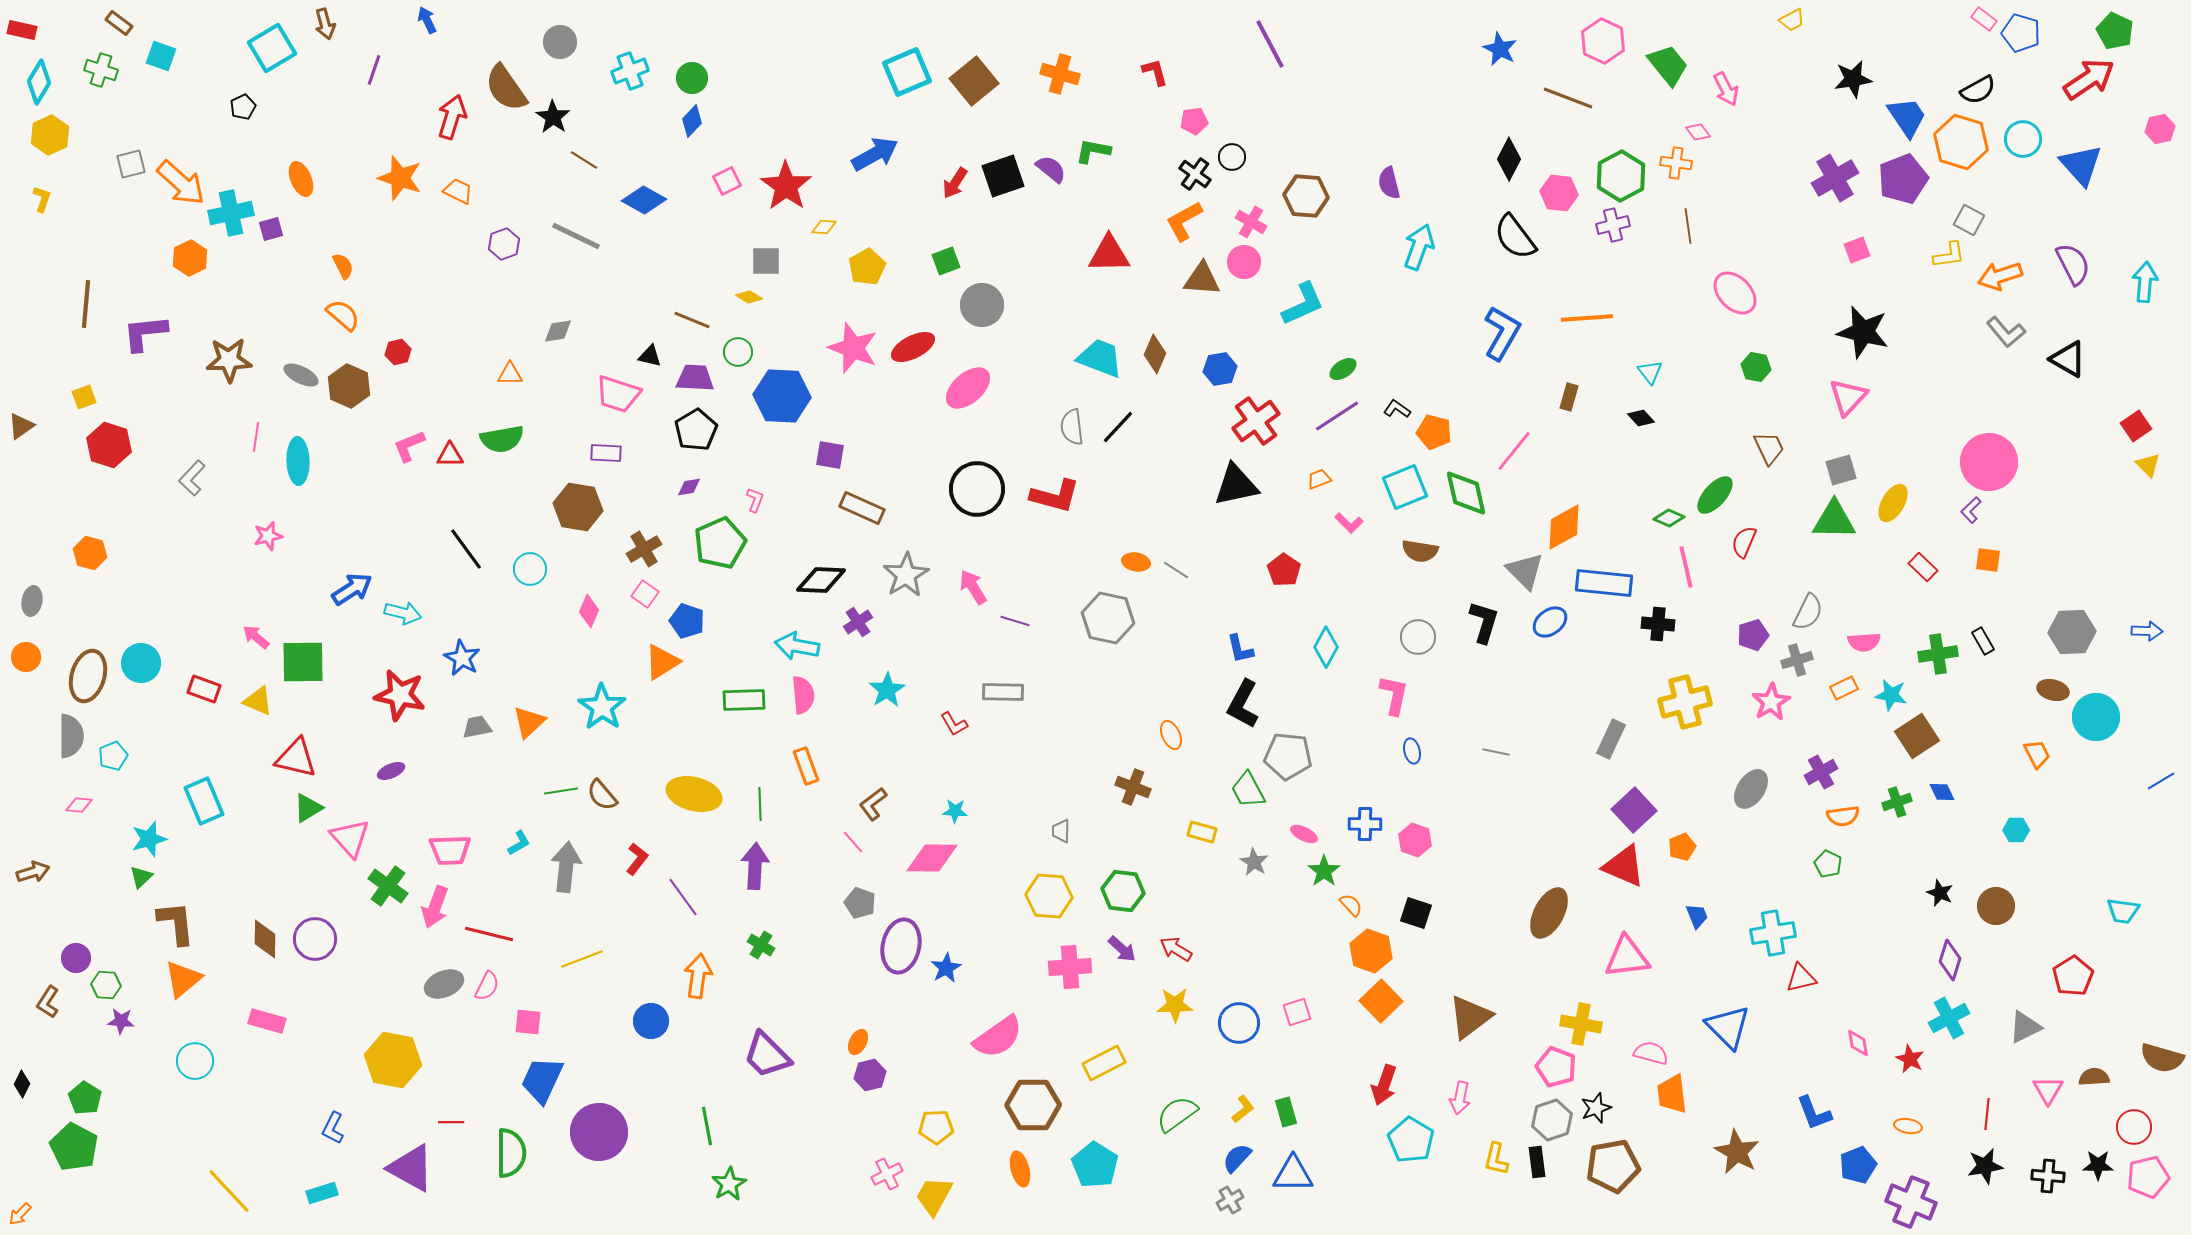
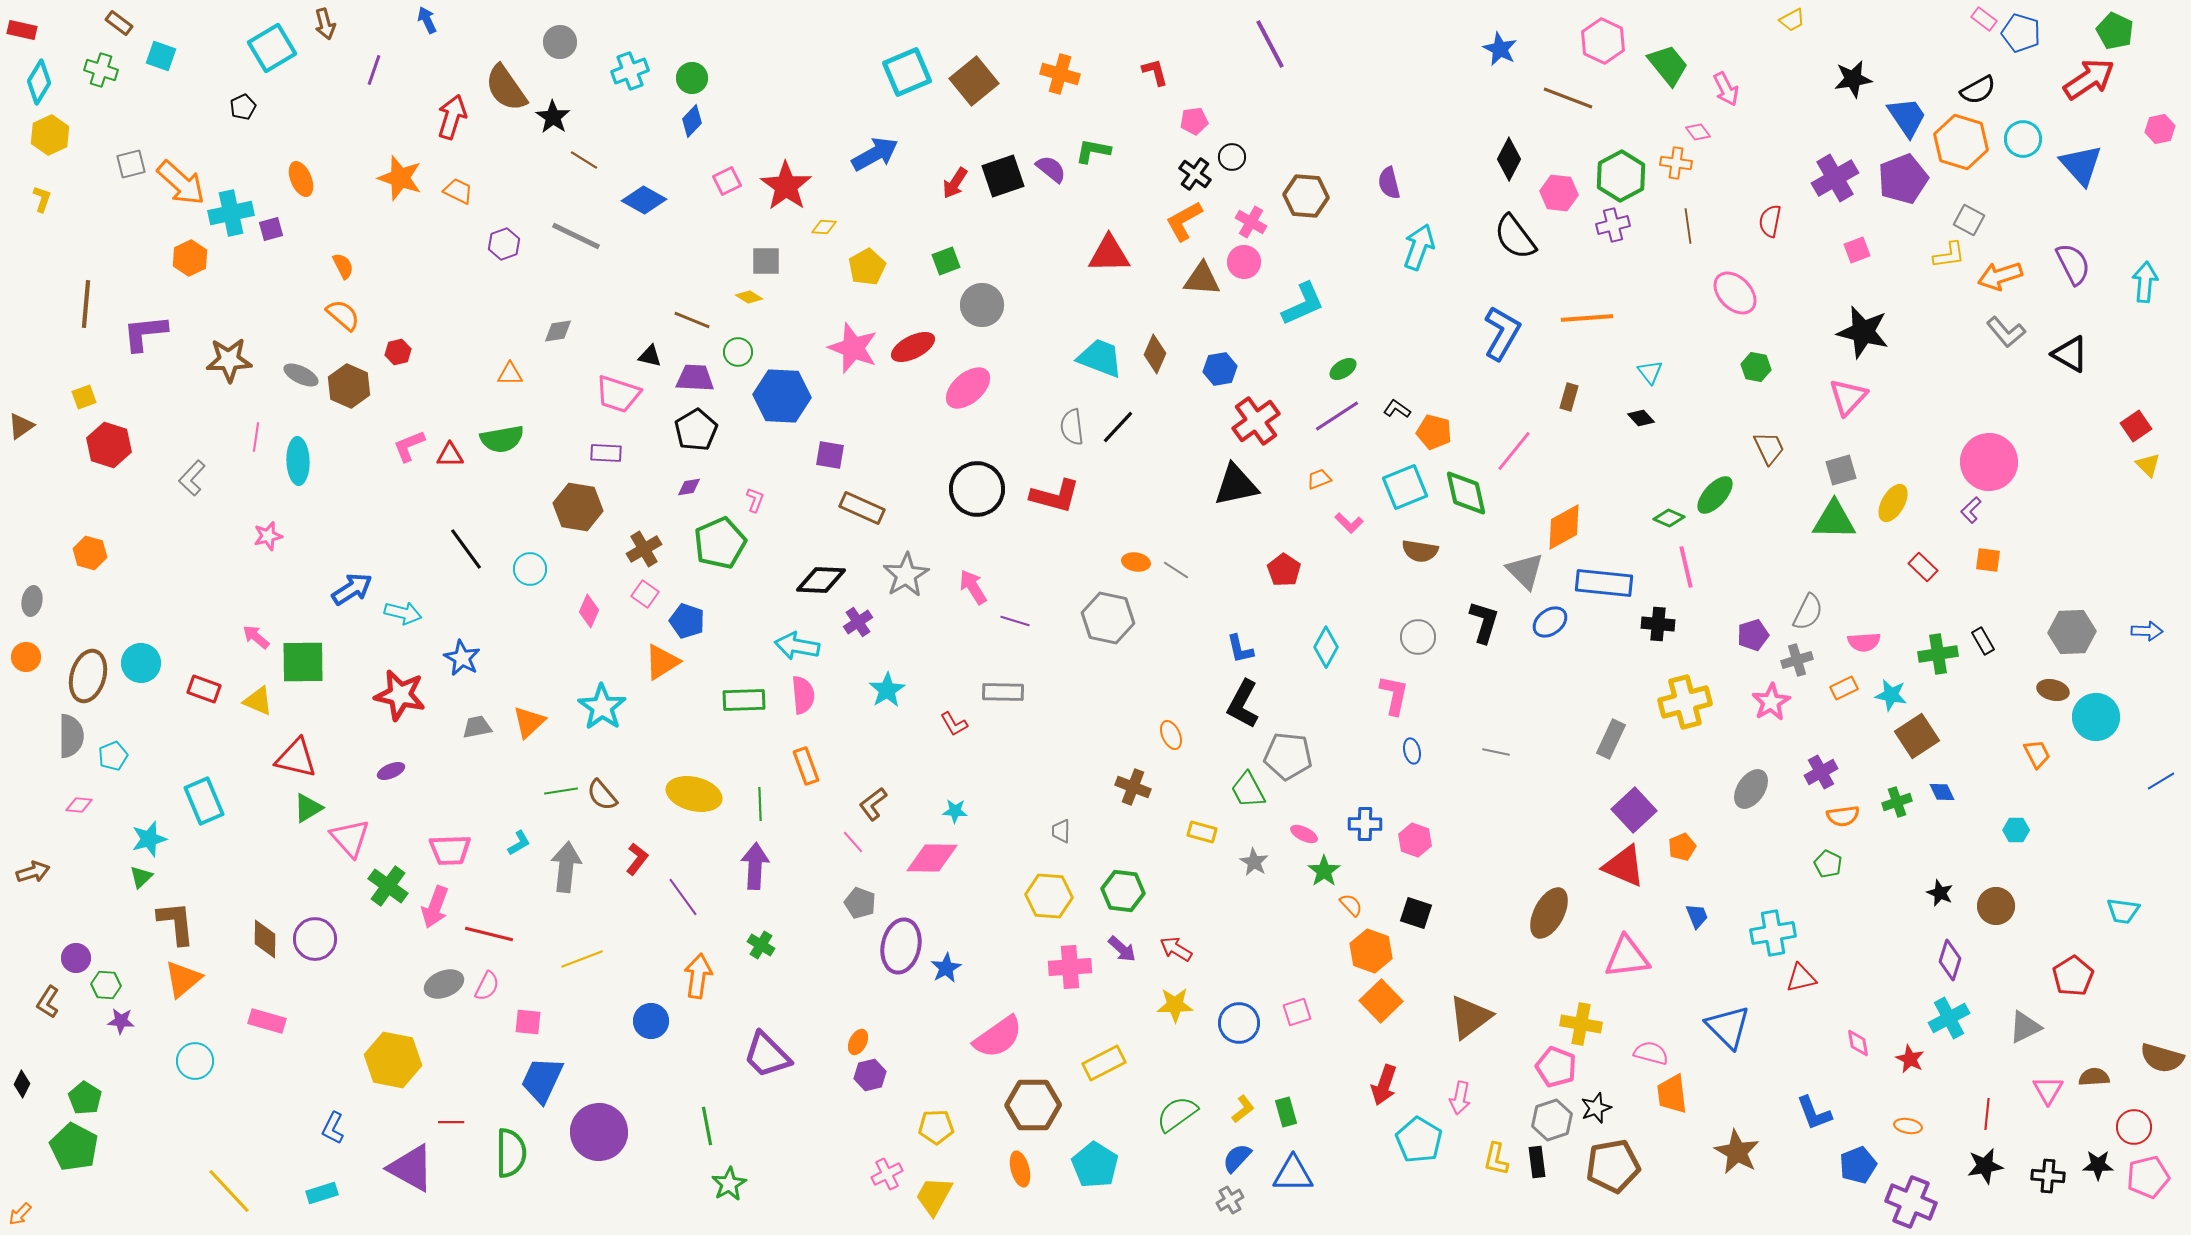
black triangle at (2068, 359): moved 2 px right, 5 px up
red semicircle at (1744, 542): moved 26 px right, 321 px up; rotated 12 degrees counterclockwise
cyan pentagon at (1411, 1140): moved 8 px right
